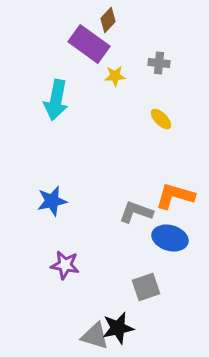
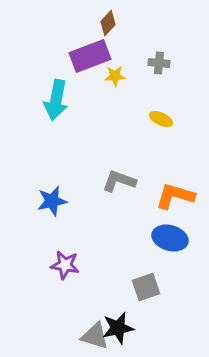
brown diamond: moved 3 px down
purple rectangle: moved 1 px right, 12 px down; rotated 57 degrees counterclockwise
yellow ellipse: rotated 20 degrees counterclockwise
gray L-shape: moved 17 px left, 31 px up
